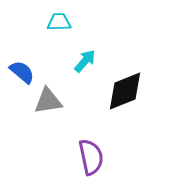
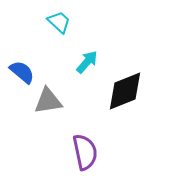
cyan trapezoid: rotated 45 degrees clockwise
cyan arrow: moved 2 px right, 1 px down
purple semicircle: moved 6 px left, 5 px up
